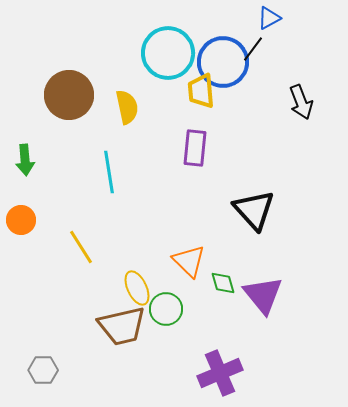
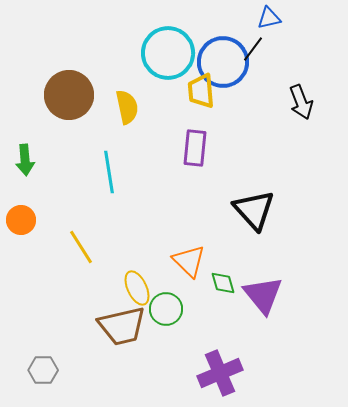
blue triangle: rotated 15 degrees clockwise
